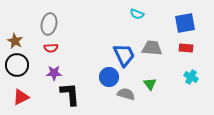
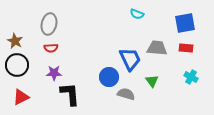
gray trapezoid: moved 5 px right
blue trapezoid: moved 6 px right, 4 px down
green triangle: moved 2 px right, 3 px up
